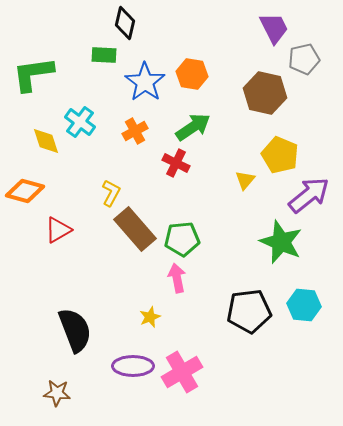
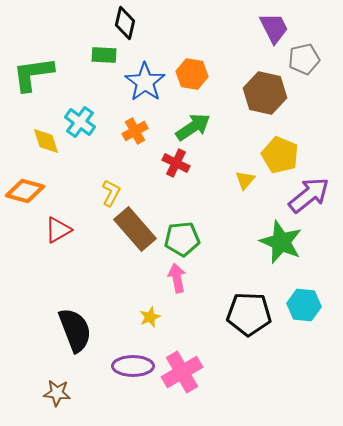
black pentagon: moved 3 px down; rotated 9 degrees clockwise
